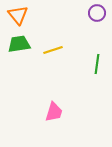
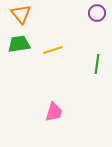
orange triangle: moved 3 px right, 1 px up
